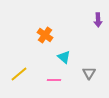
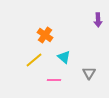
yellow line: moved 15 px right, 14 px up
